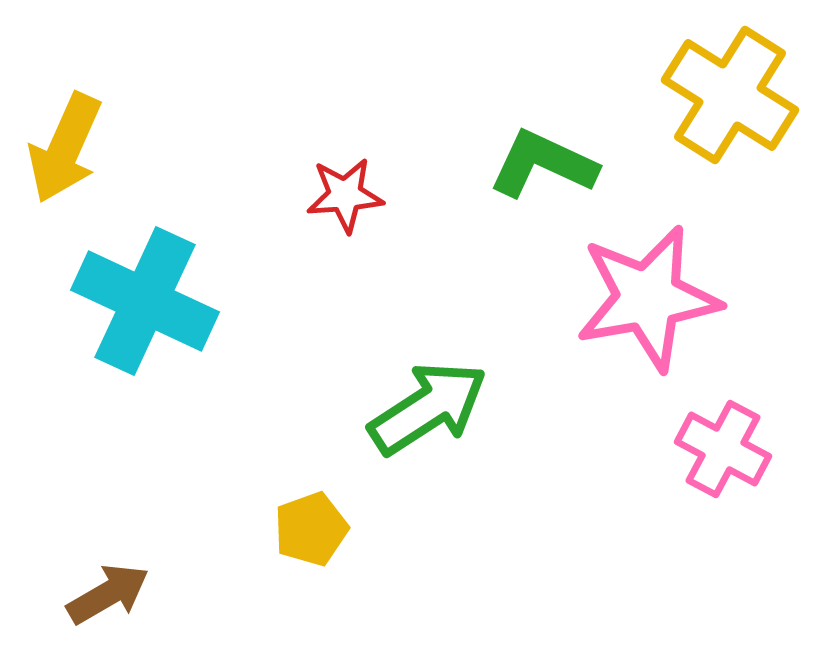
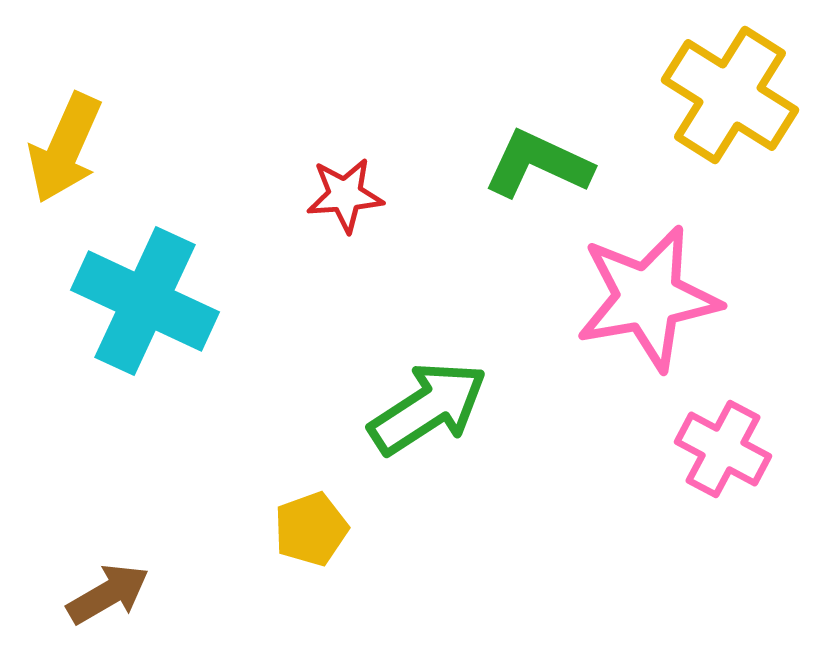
green L-shape: moved 5 px left
